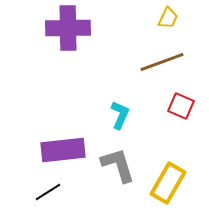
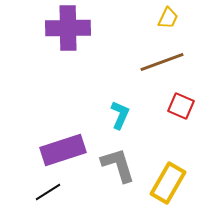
purple rectangle: rotated 12 degrees counterclockwise
